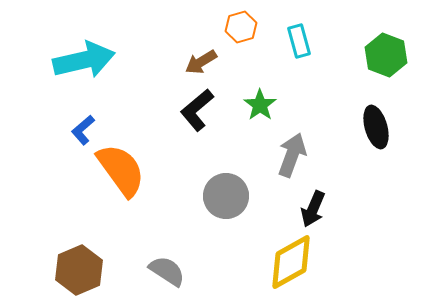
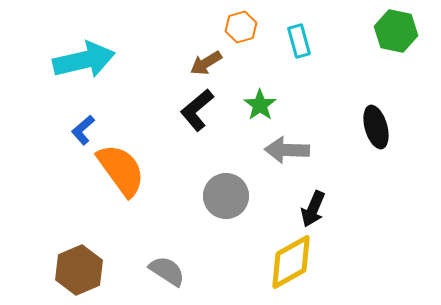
green hexagon: moved 10 px right, 24 px up; rotated 9 degrees counterclockwise
brown arrow: moved 5 px right, 1 px down
gray arrow: moved 5 px left, 5 px up; rotated 108 degrees counterclockwise
